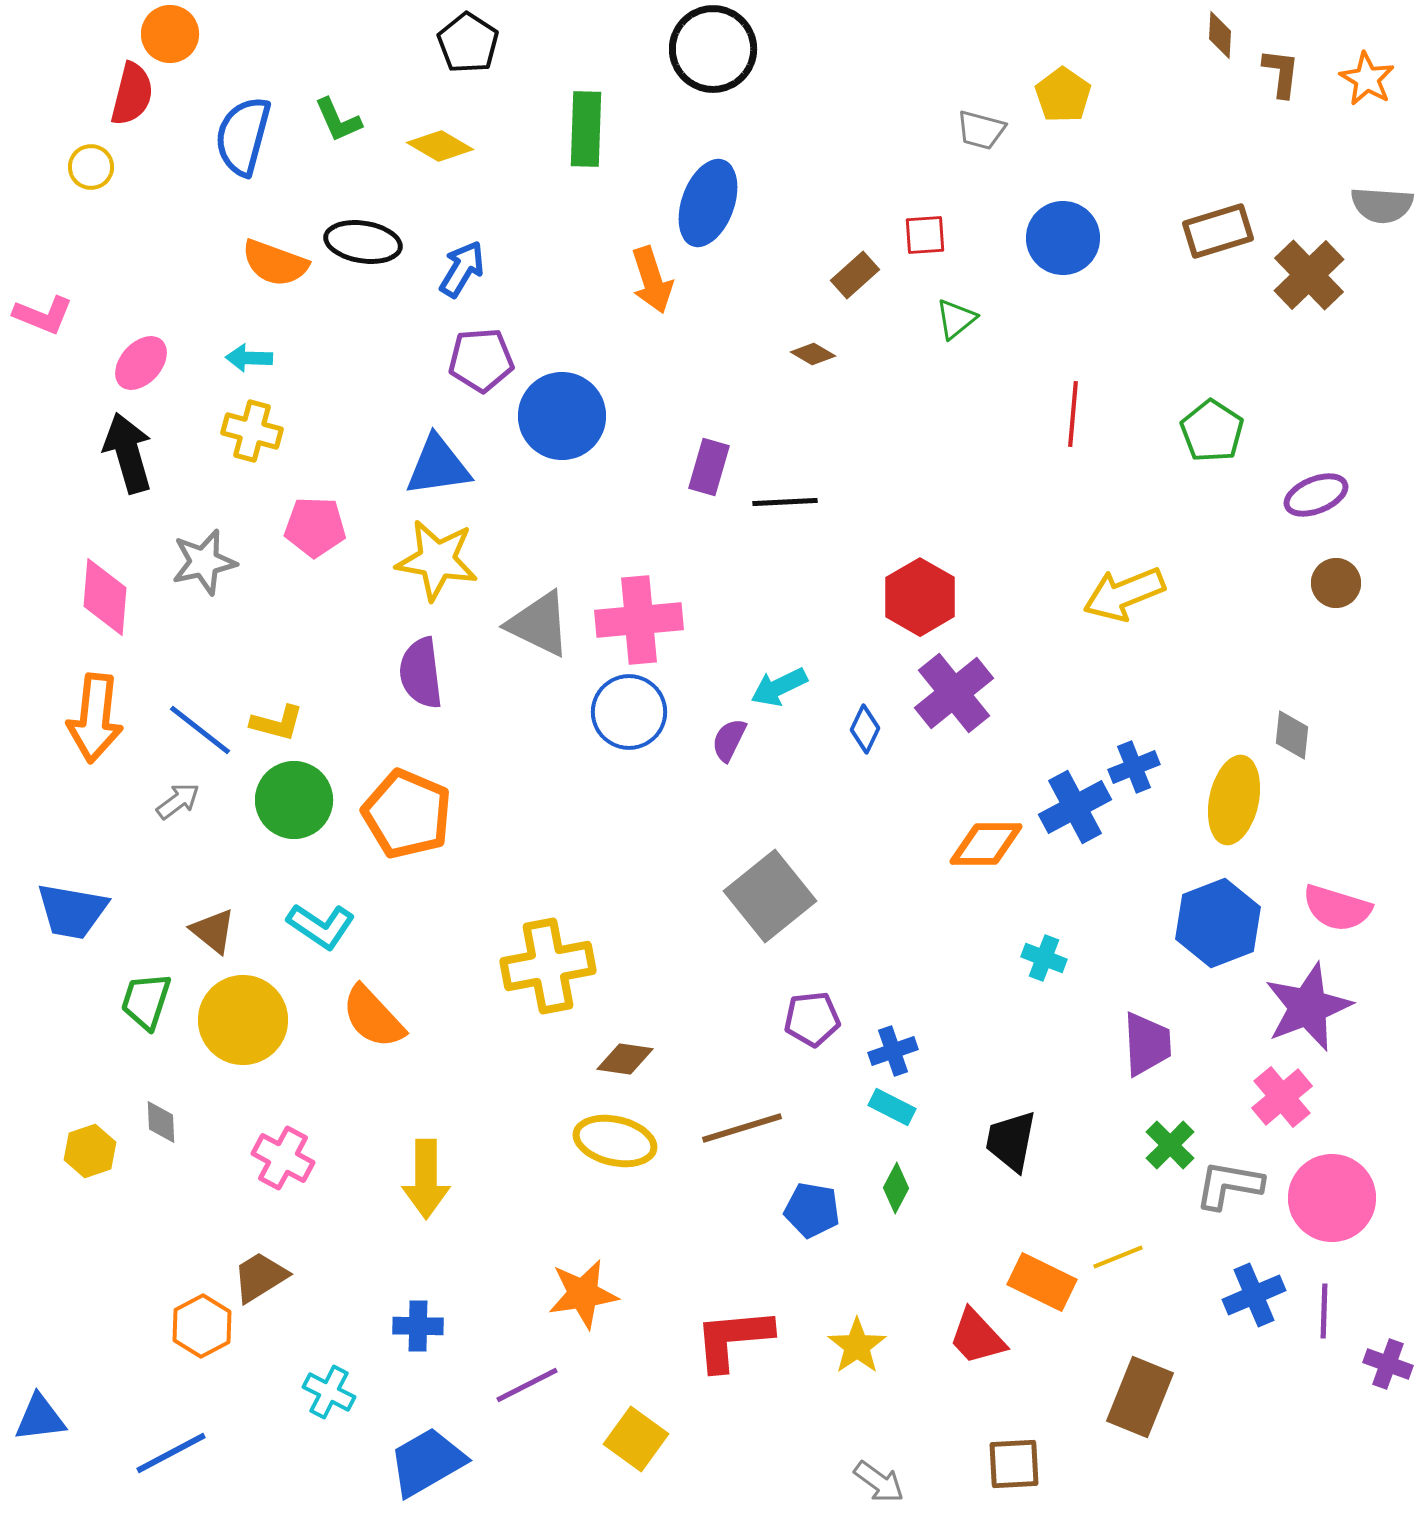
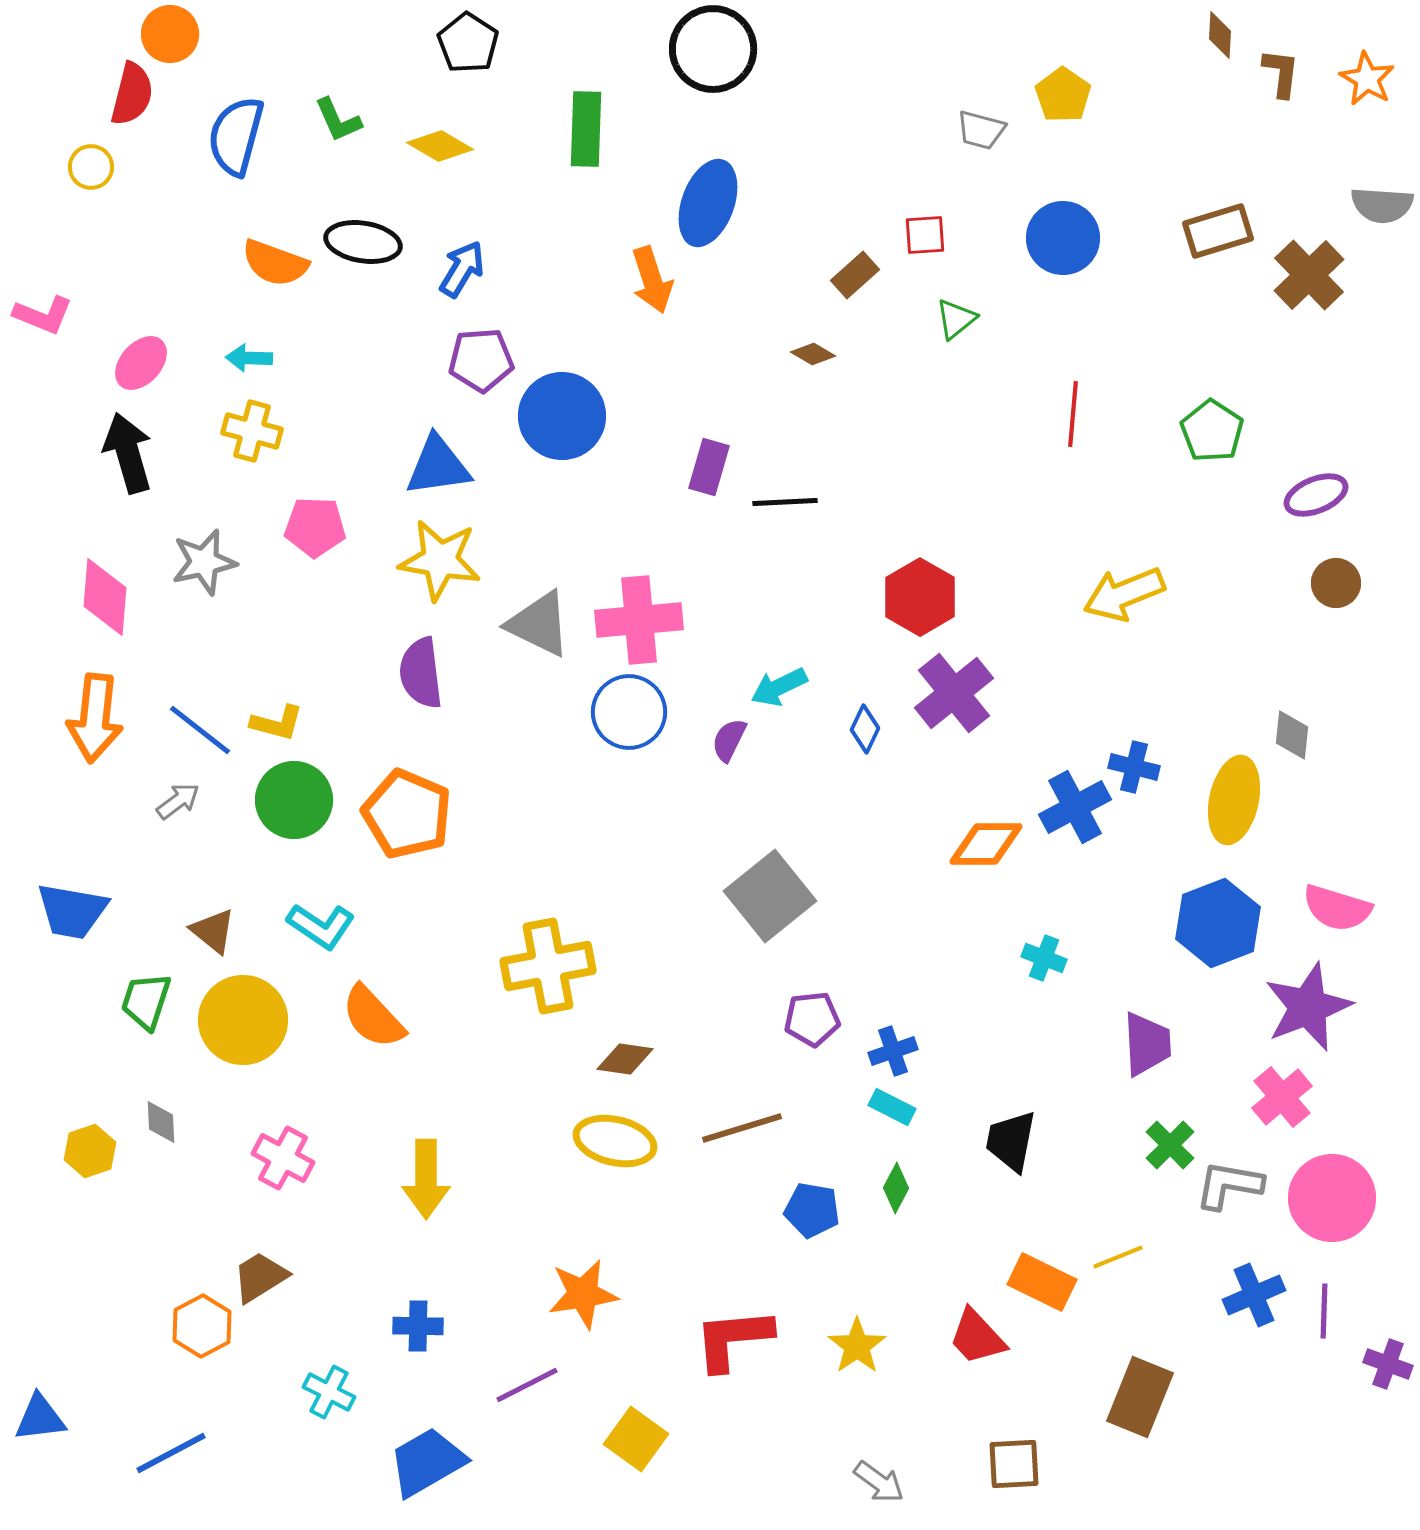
blue semicircle at (243, 136): moved 7 px left
yellow star at (437, 560): moved 3 px right
blue cross at (1134, 767): rotated 36 degrees clockwise
